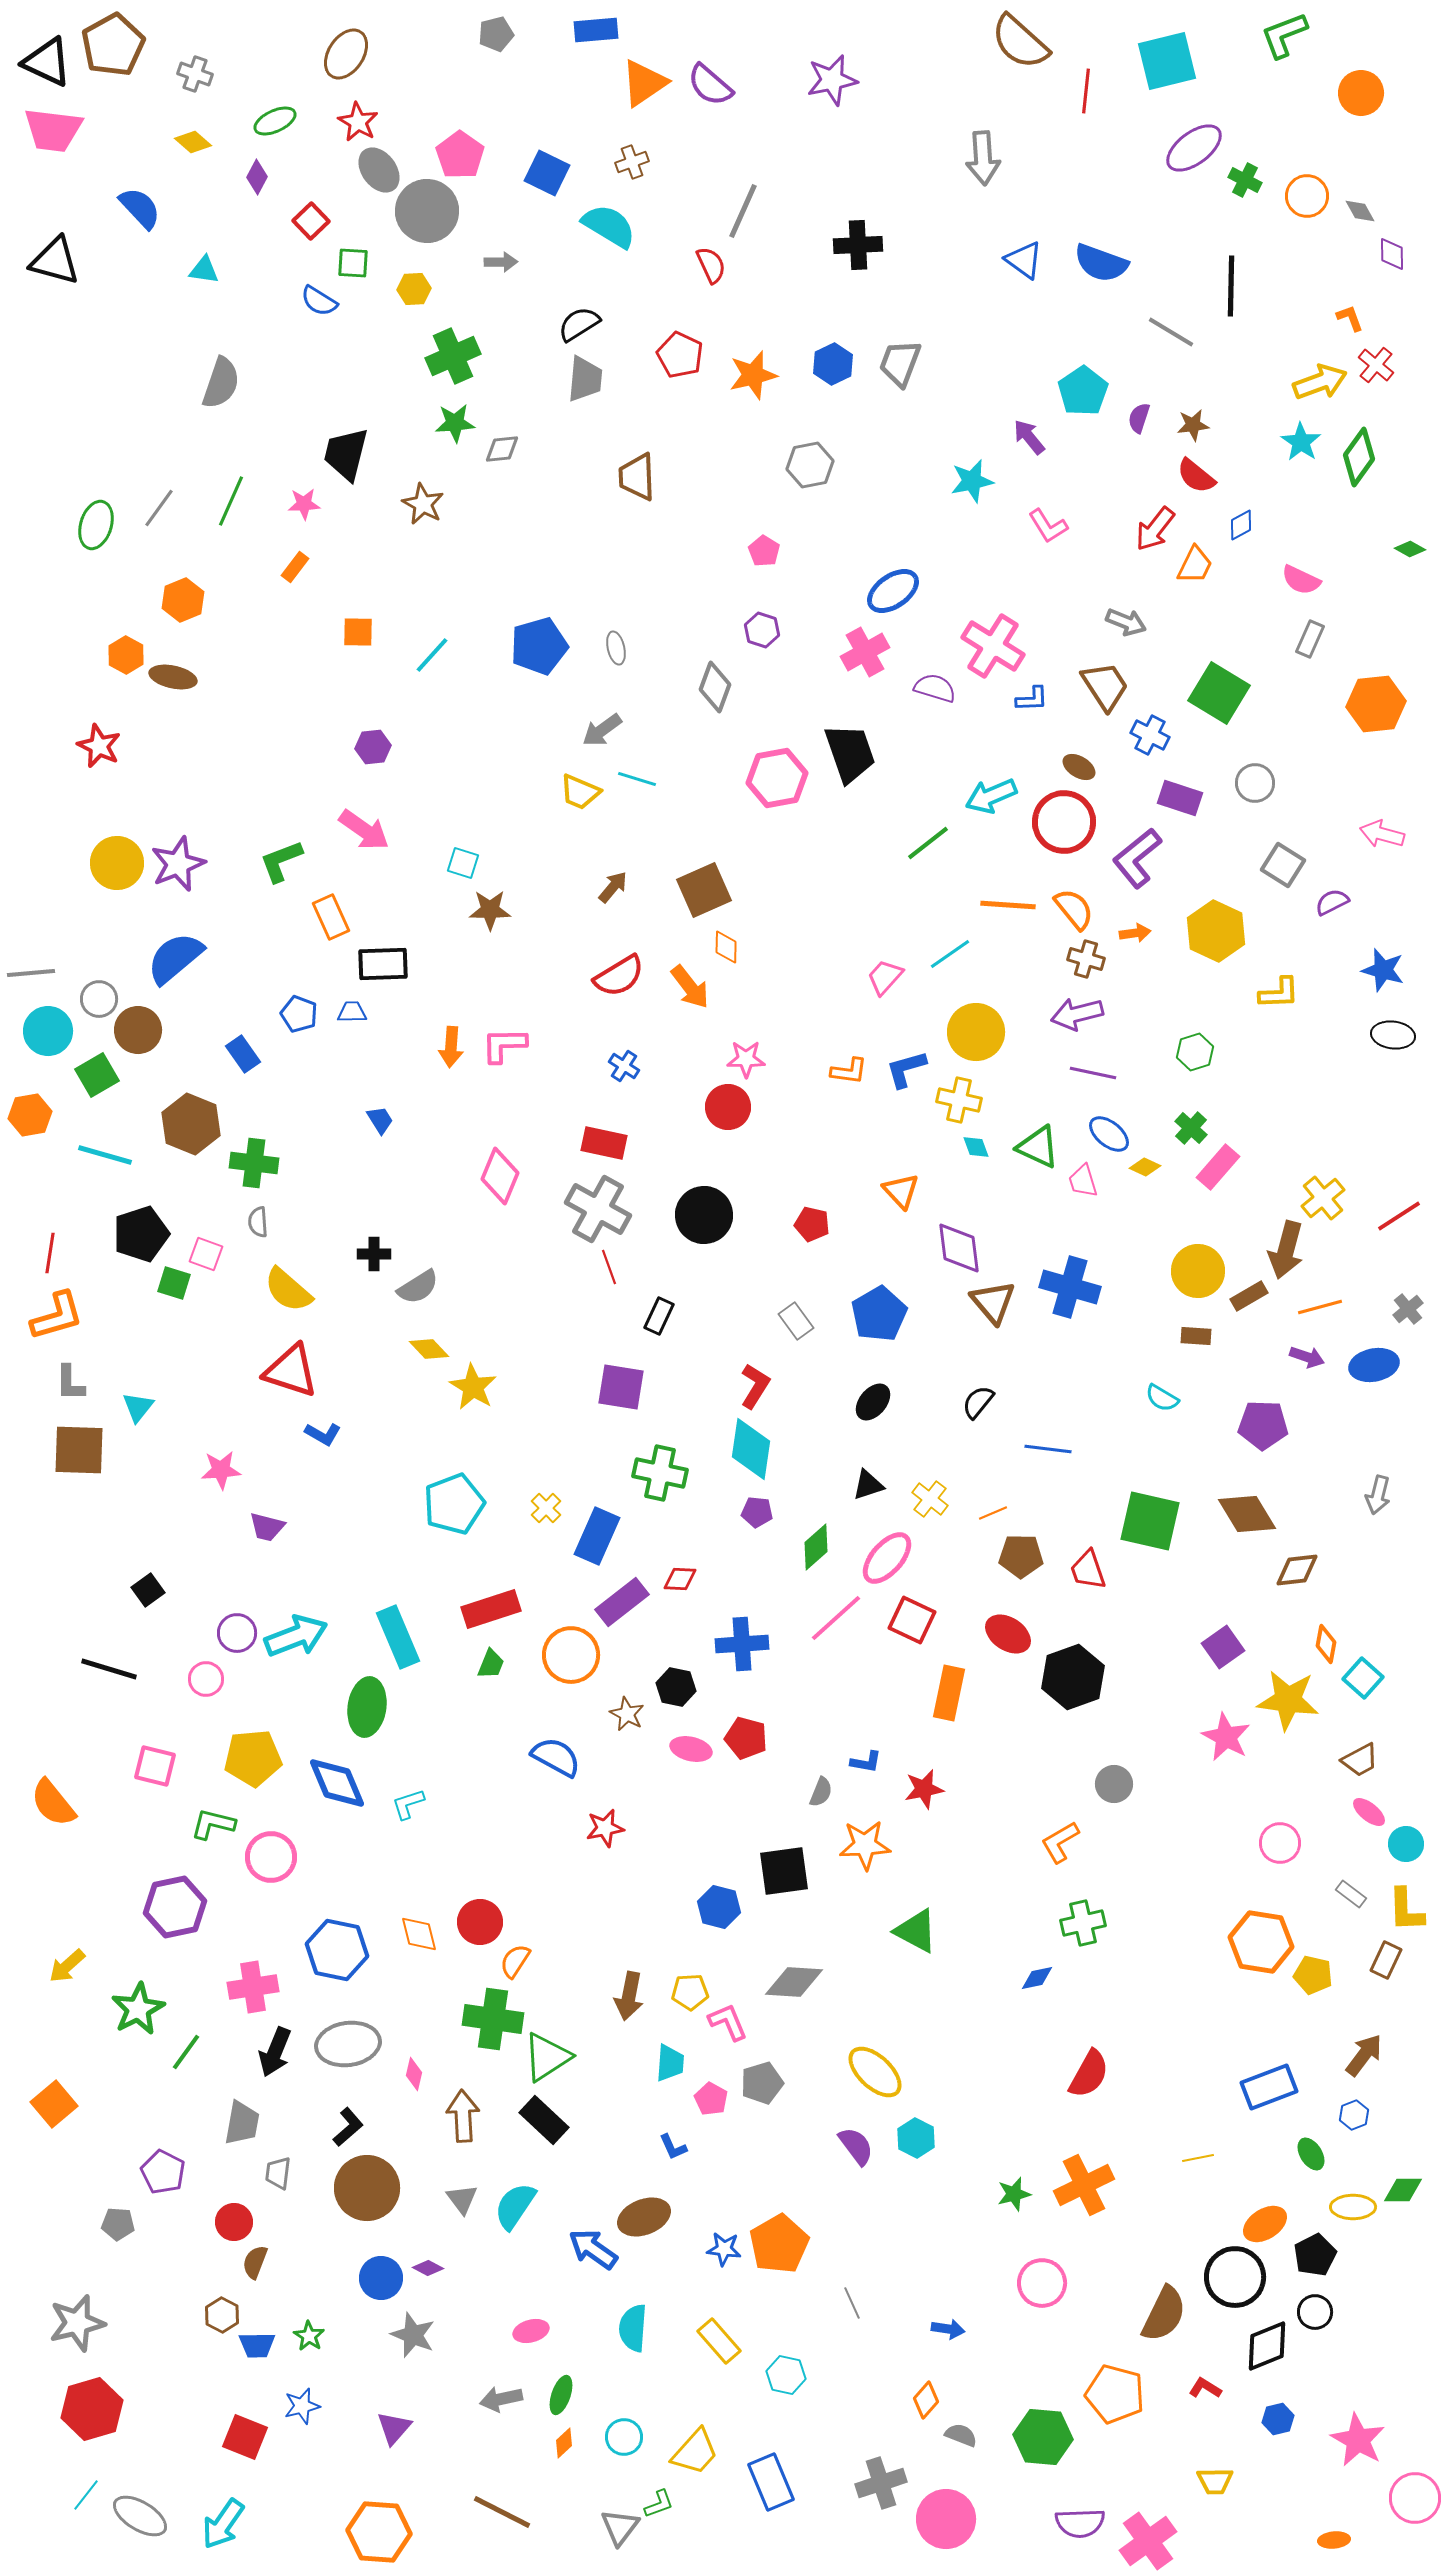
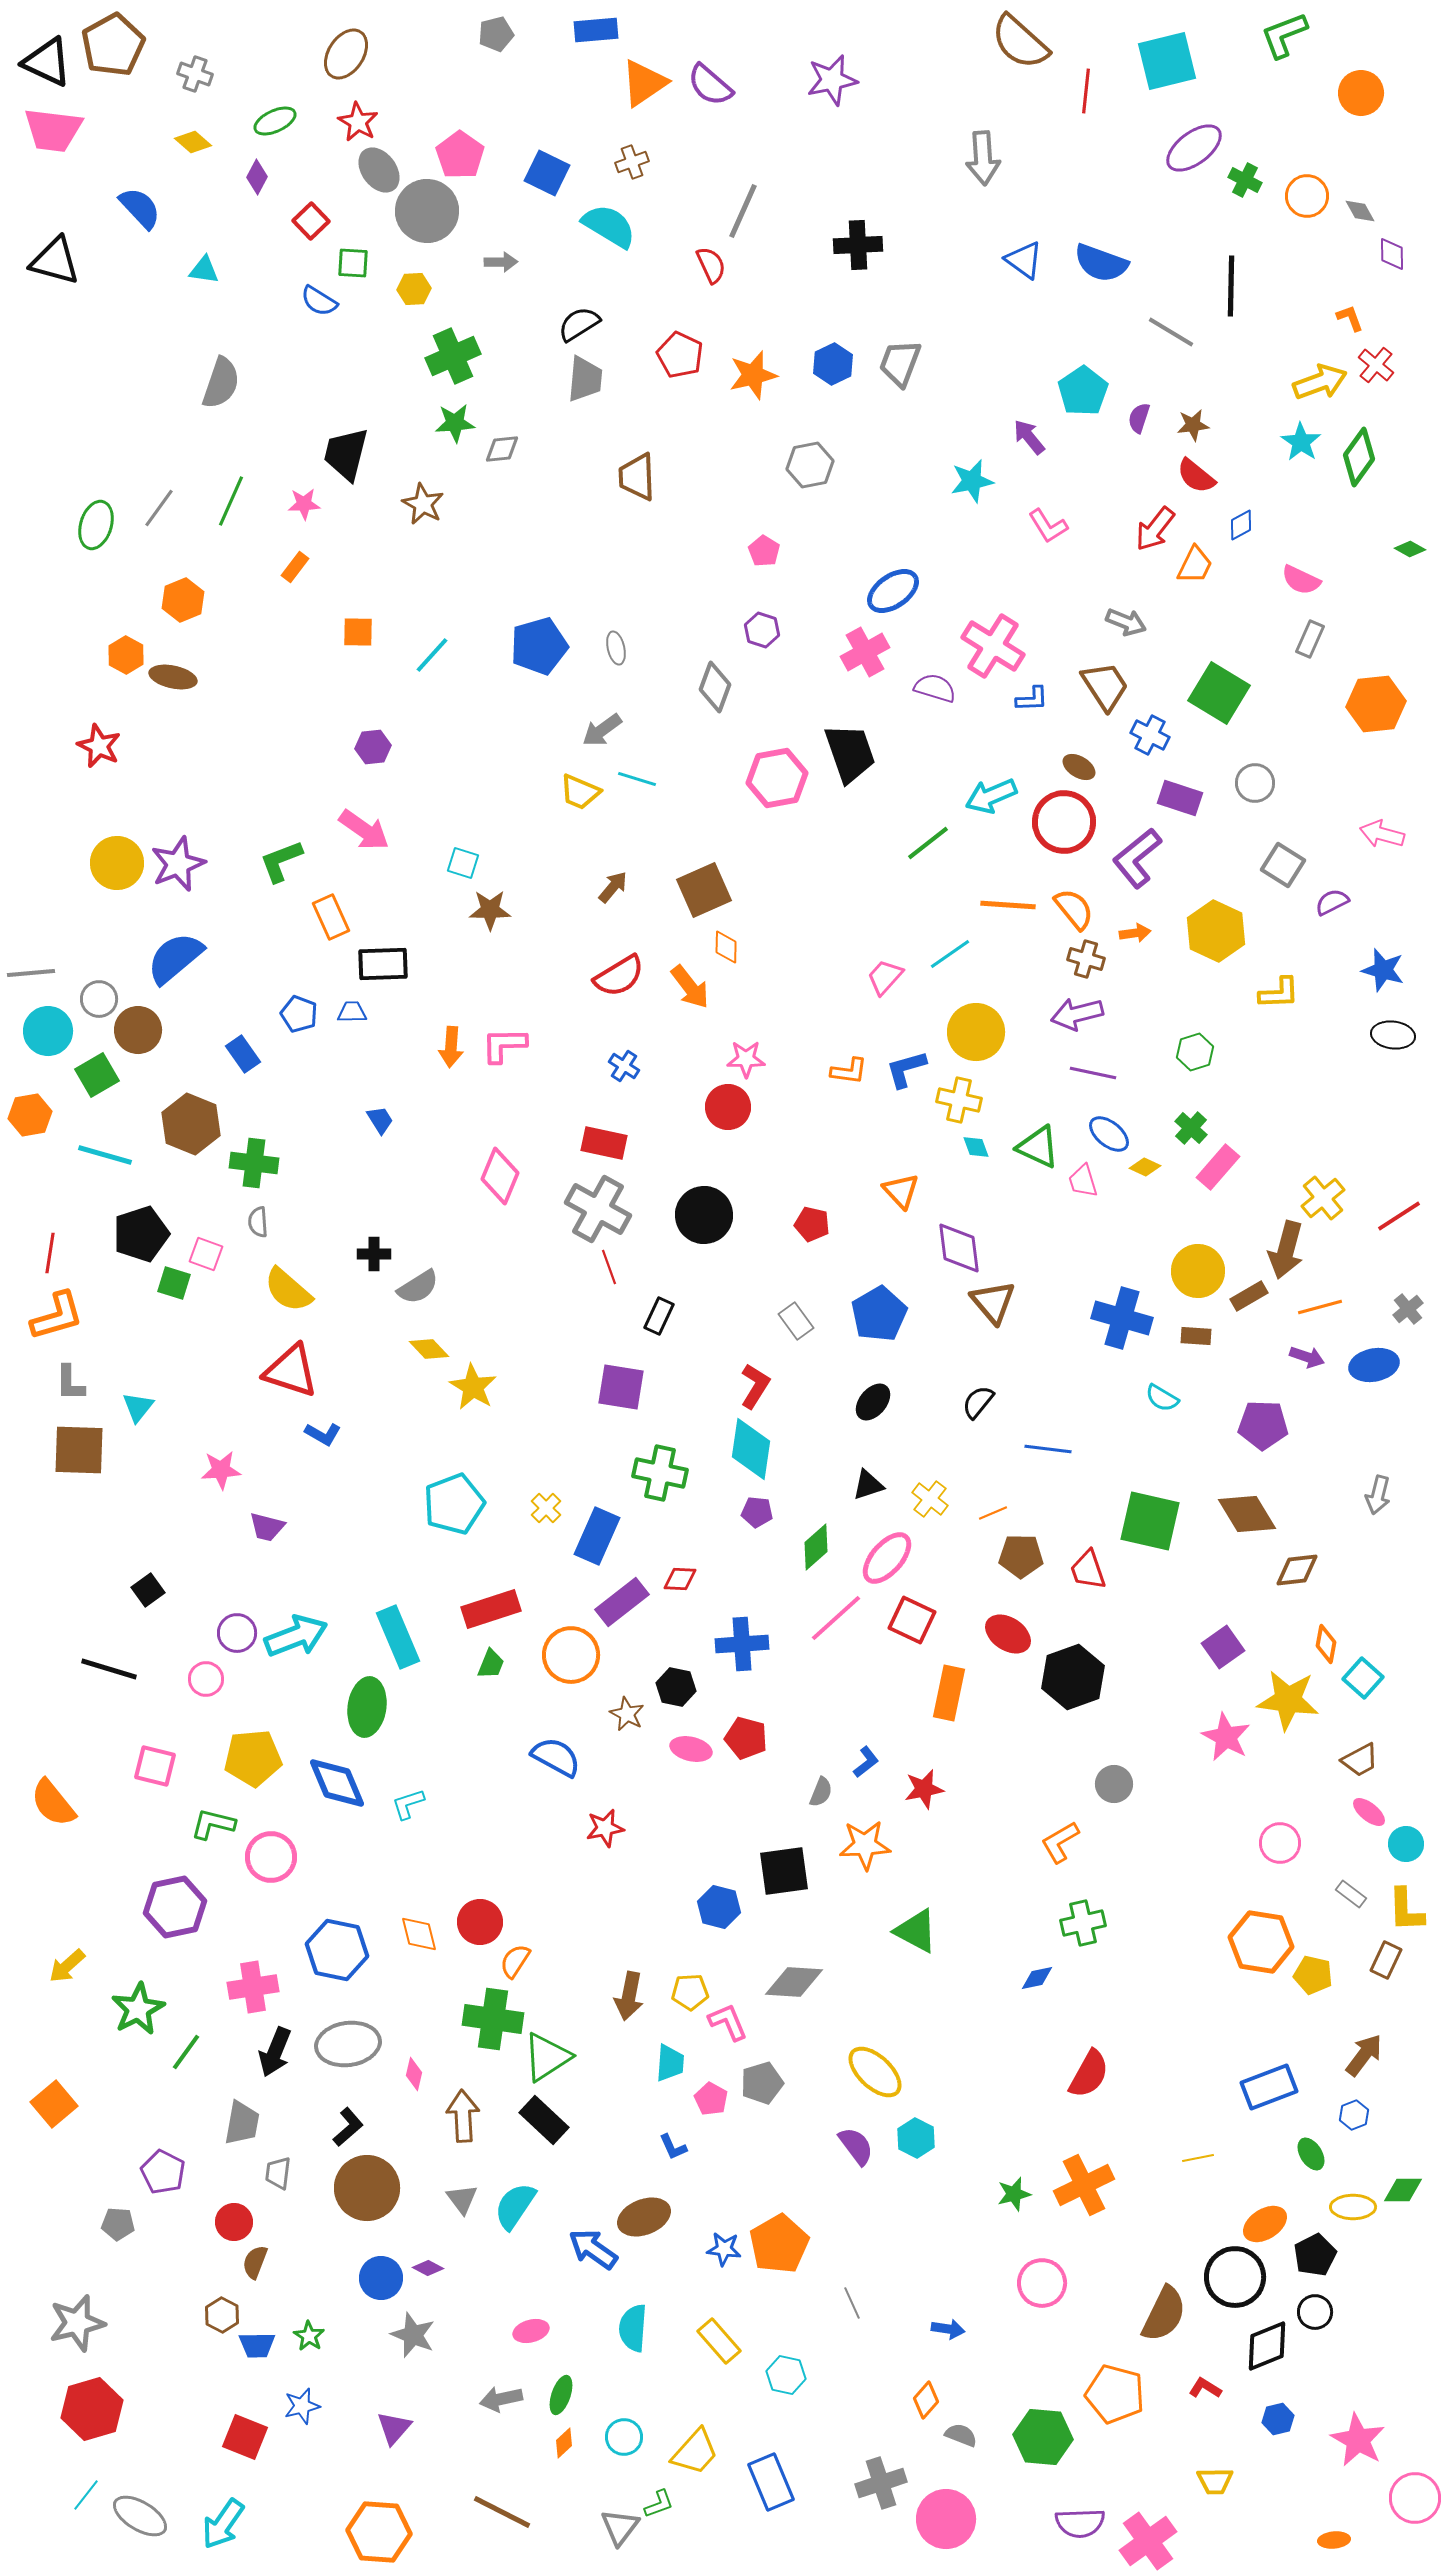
blue cross at (1070, 1287): moved 52 px right, 31 px down
blue L-shape at (866, 1762): rotated 48 degrees counterclockwise
